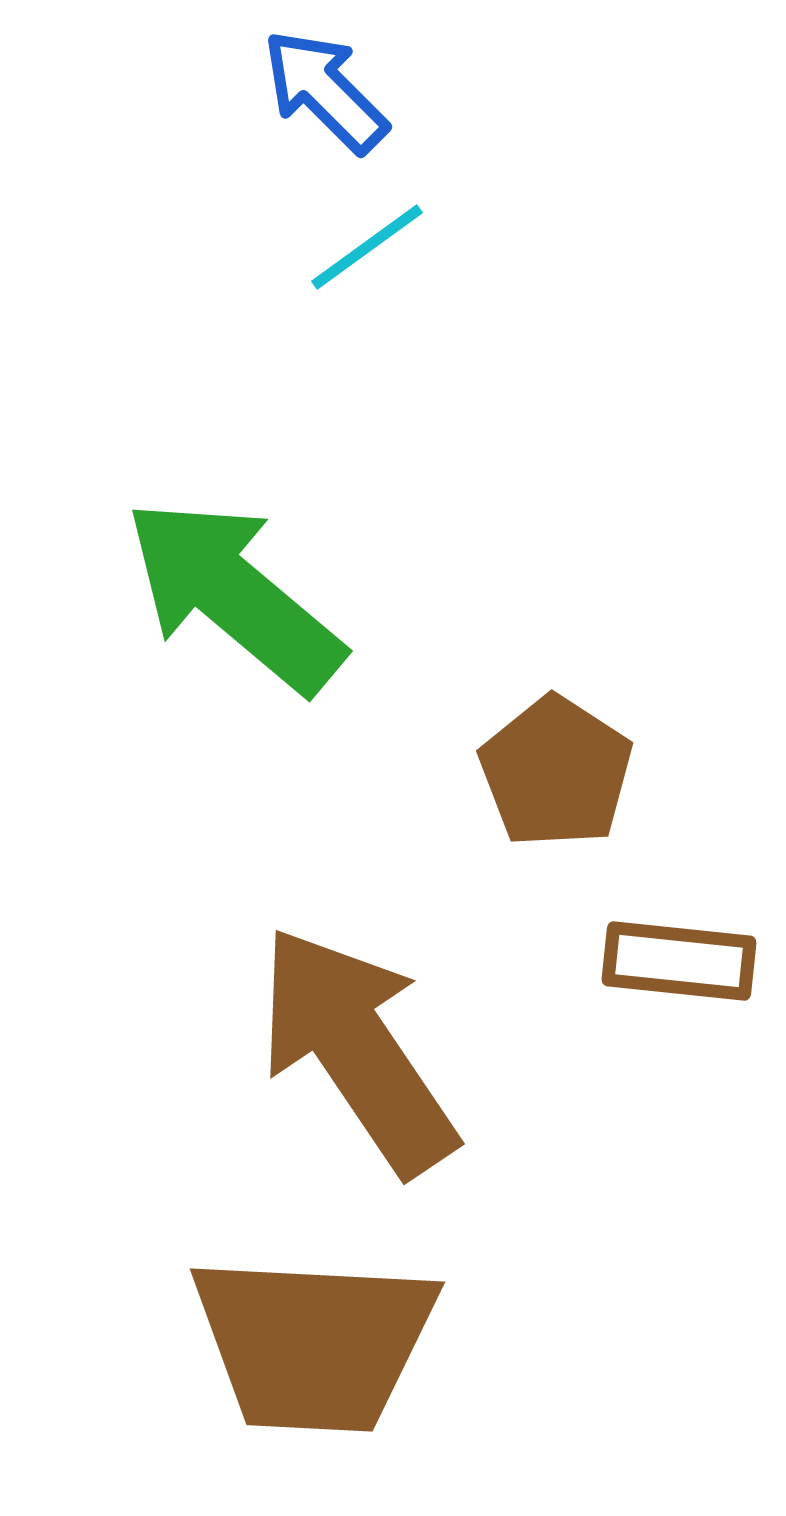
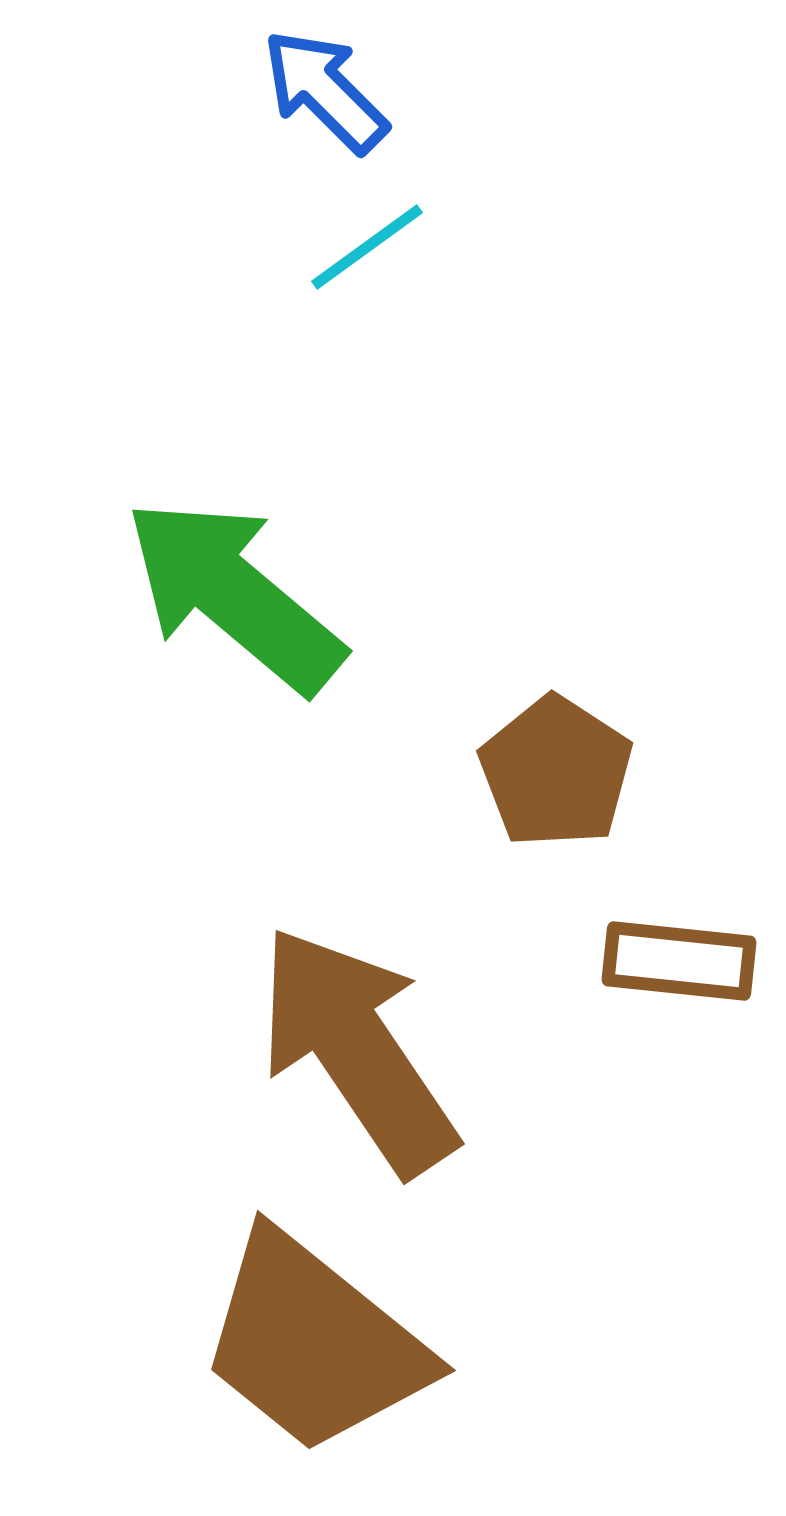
brown trapezoid: rotated 36 degrees clockwise
